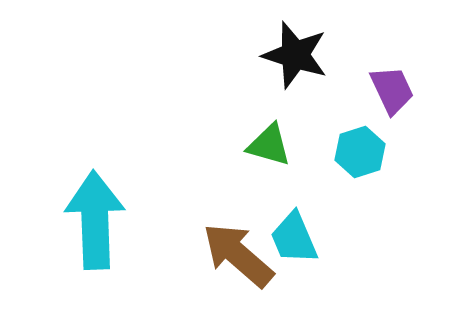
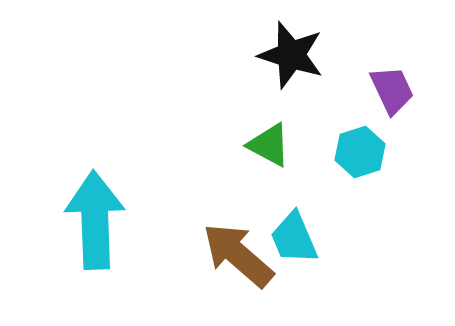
black star: moved 4 px left
green triangle: rotated 12 degrees clockwise
